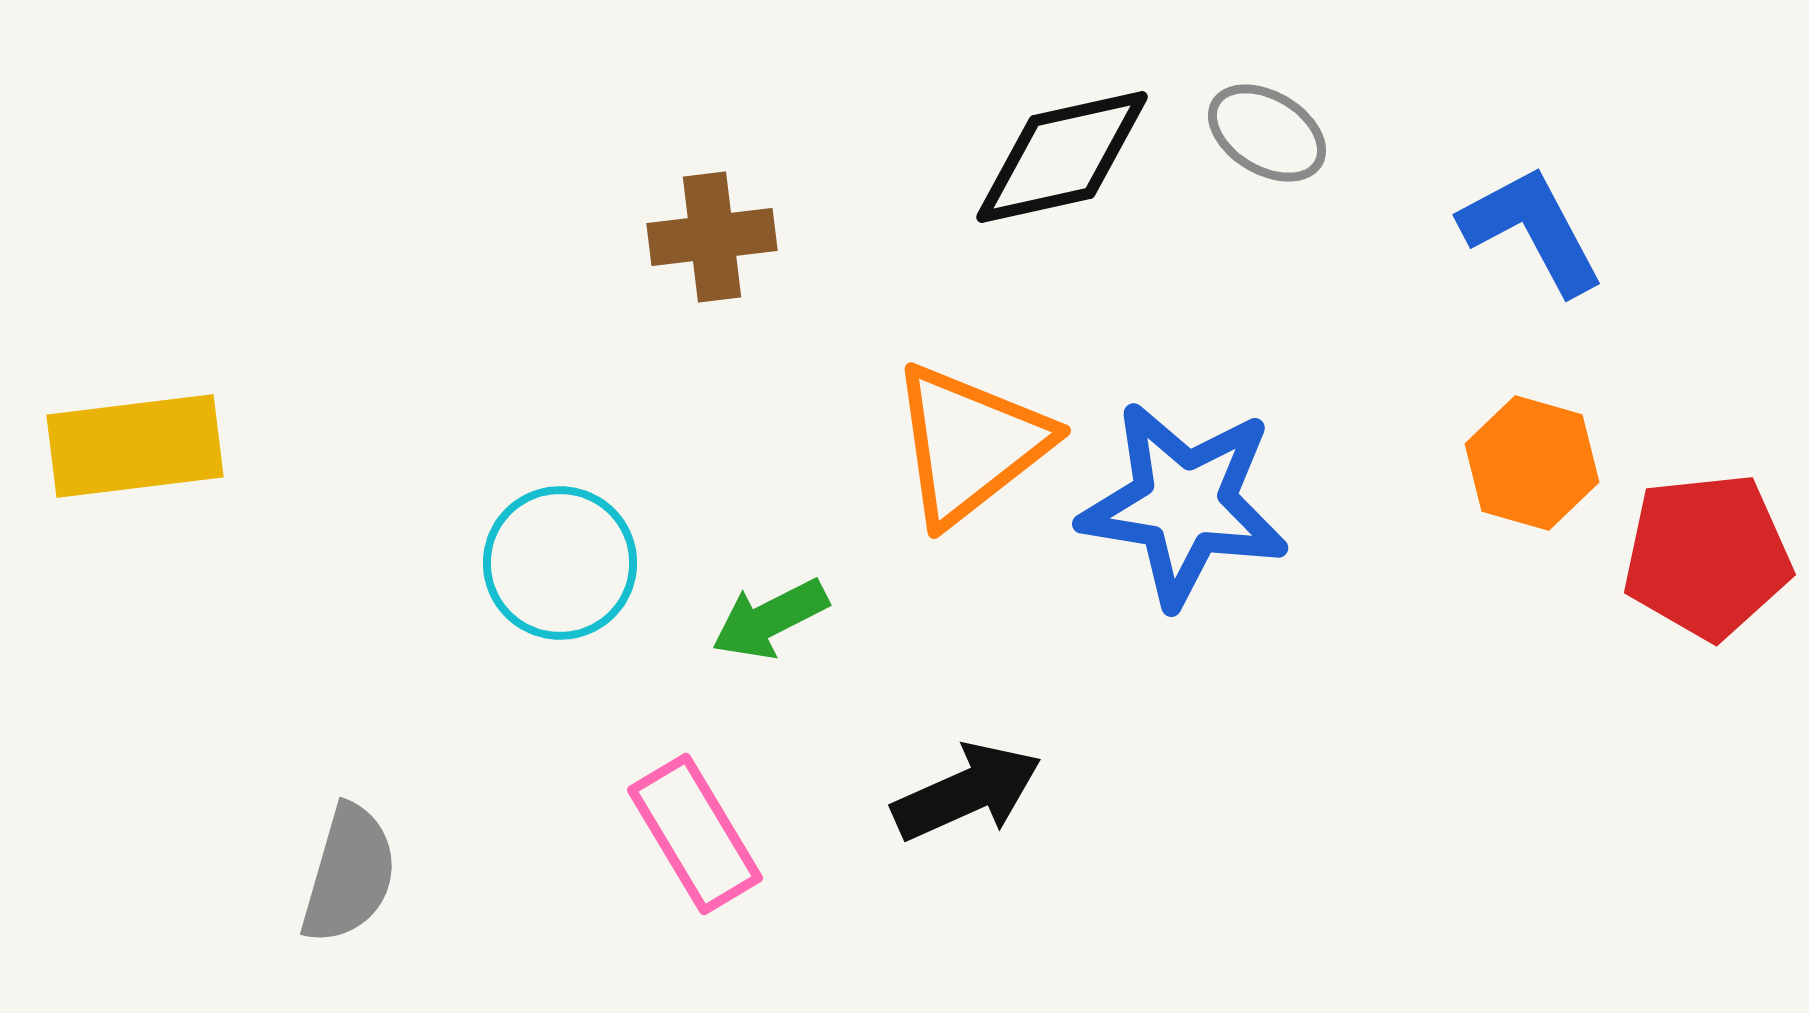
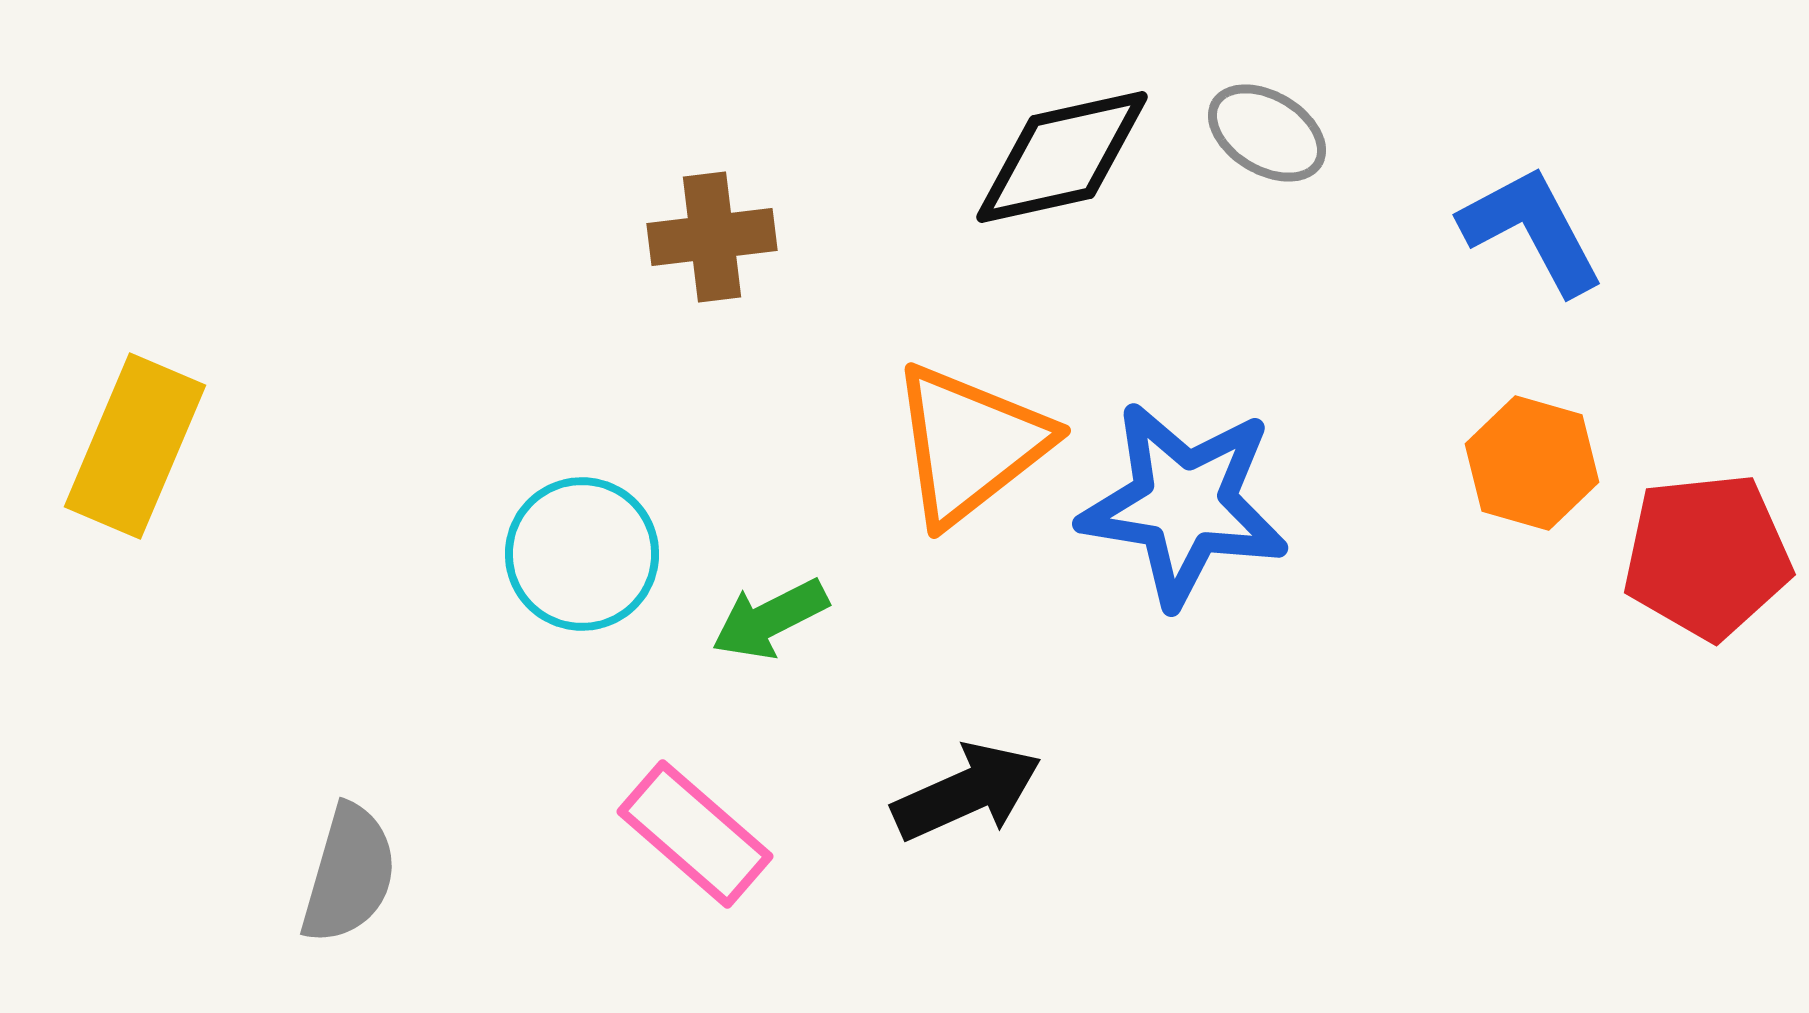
yellow rectangle: rotated 60 degrees counterclockwise
cyan circle: moved 22 px right, 9 px up
pink rectangle: rotated 18 degrees counterclockwise
